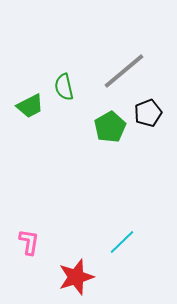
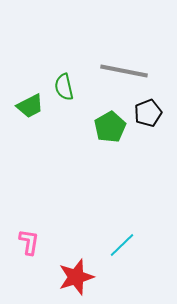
gray line: rotated 51 degrees clockwise
cyan line: moved 3 px down
